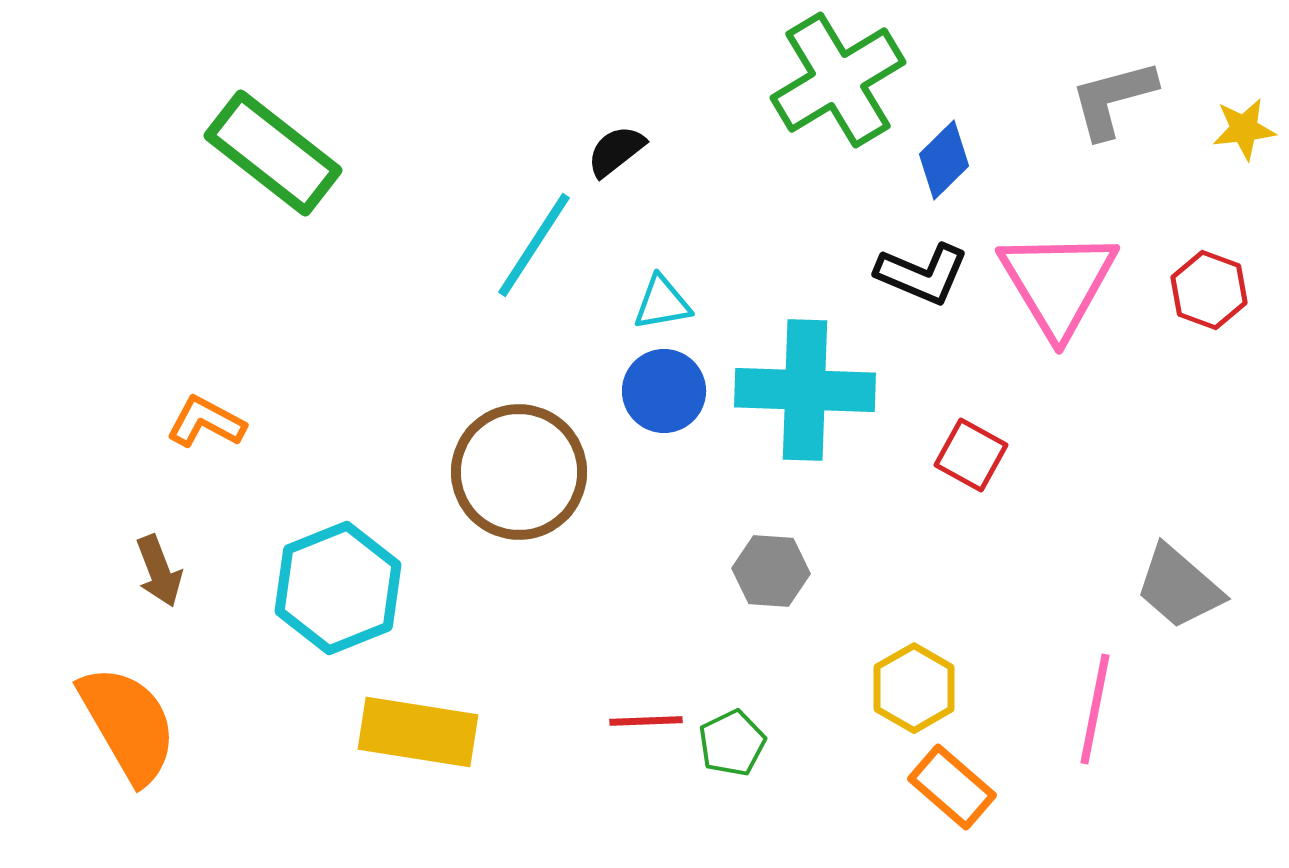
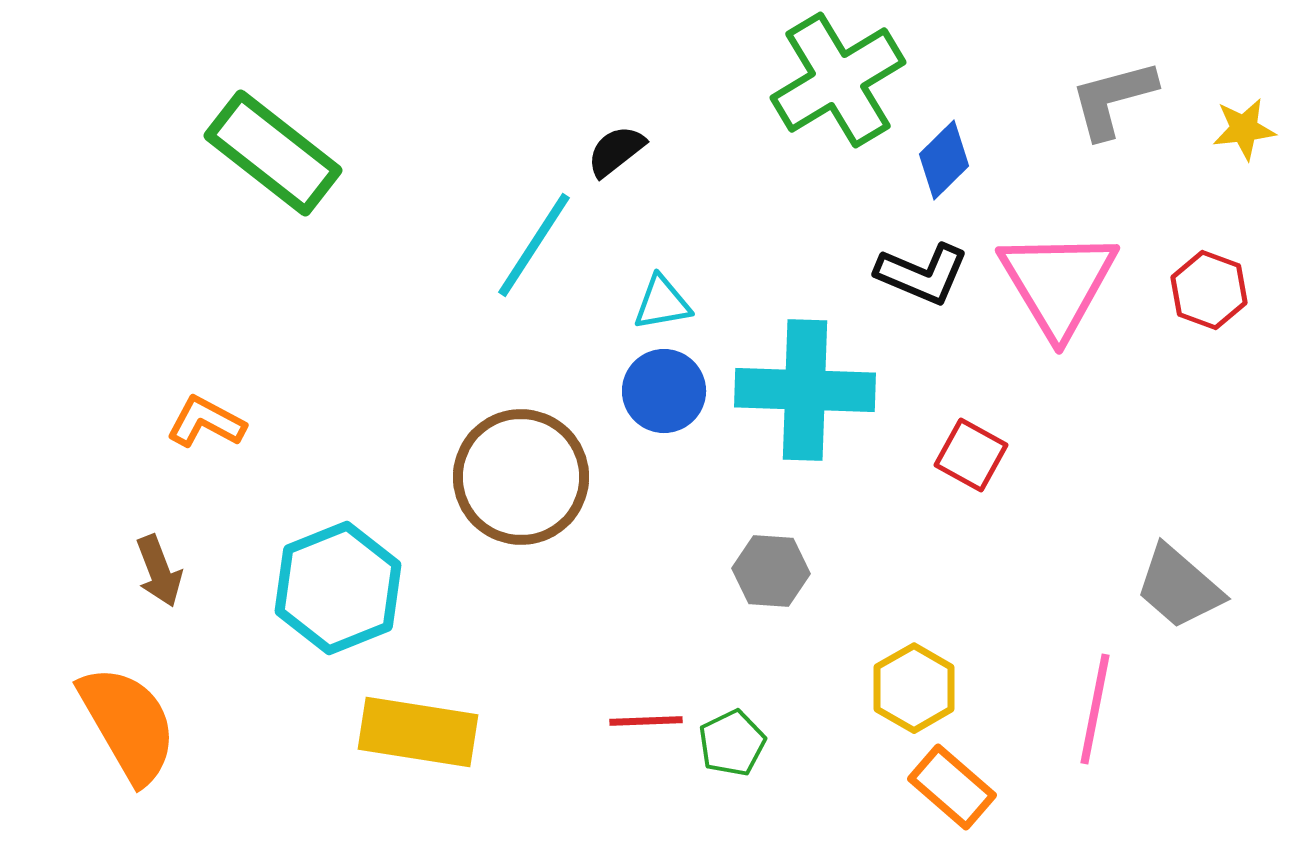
brown circle: moved 2 px right, 5 px down
